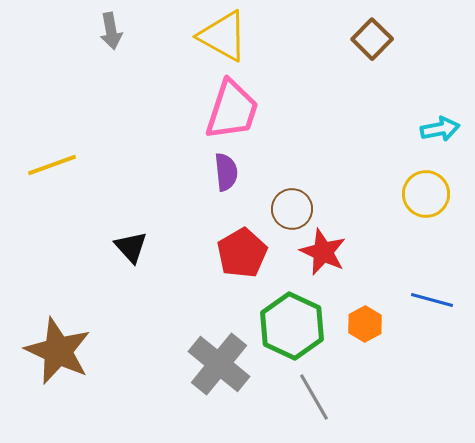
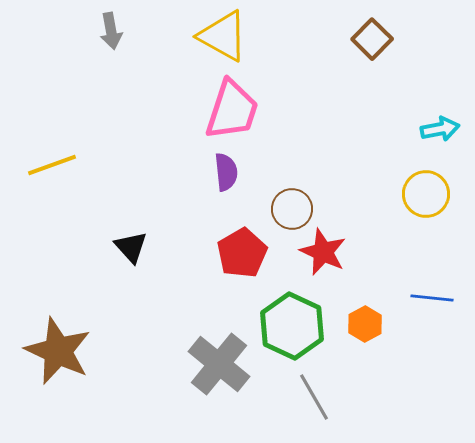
blue line: moved 2 px up; rotated 9 degrees counterclockwise
